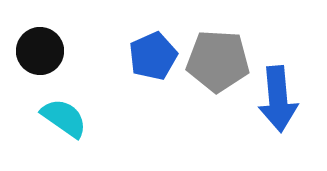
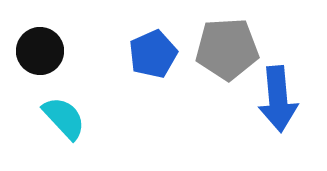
blue pentagon: moved 2 px up
gray pentagon: moved 9 px right, 12 px up; rotated 6 degrees counterclockwise
cyan semicircle: rotated 12 degrees clockwise
